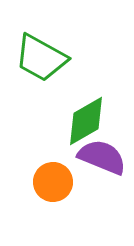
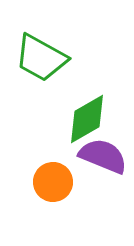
green diamond: moved 1 px right, 2 px up
purple semicircle: moved 1 px right, 1 px up
